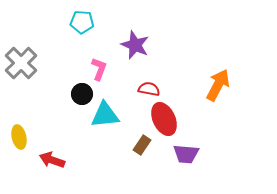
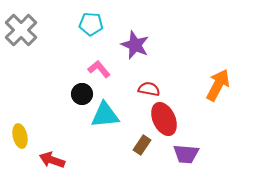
cyan pentagon: moved 9 px right, 2 px down
gray cross: moved 33 px up
pink L-shape: rotated 60 degrees counterclockwise
yellow ellipse: moved 1 px right, 1 px up
